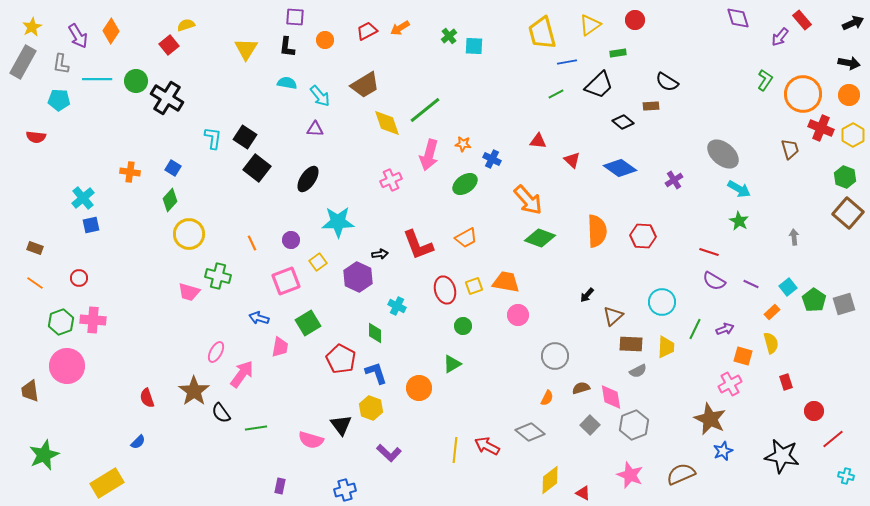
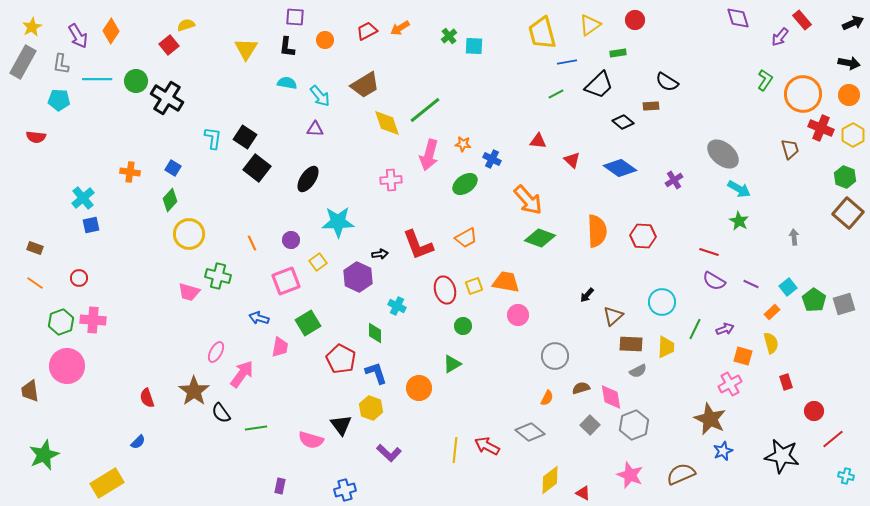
pink cross at (391, 180): rotated 20 degrees clockwise
